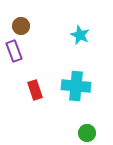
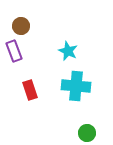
cyan star: moved 12 px left, 16 px down
red rectangle: moved 5 px left
